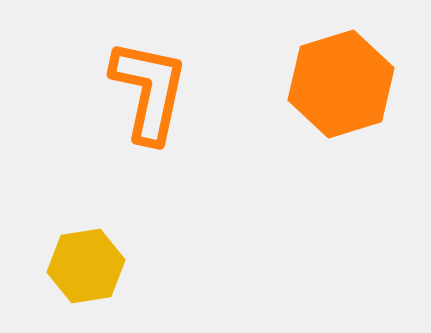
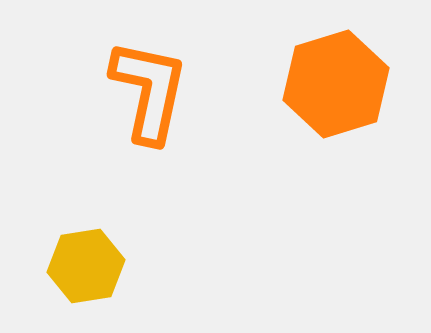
orange hexagon: moved 5 px left
